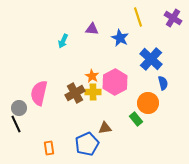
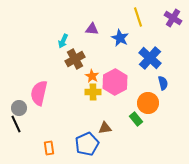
blue cross: moved 1 px left, 1 px up
brown cross: moved 34 px up
